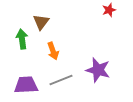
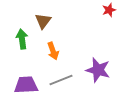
brown triangle: moved 2 px right, 1 px up
